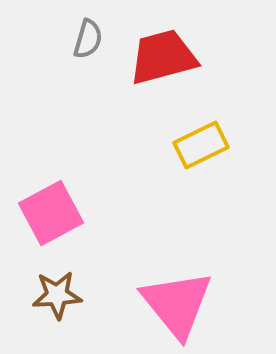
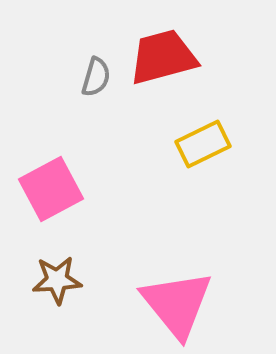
gray semicircle: moved 8 px right, 38 px down
yellow rectangle: moved 2 px right, 1 px up
pink square: moved 24 px up
brown star: moved 15 px up
